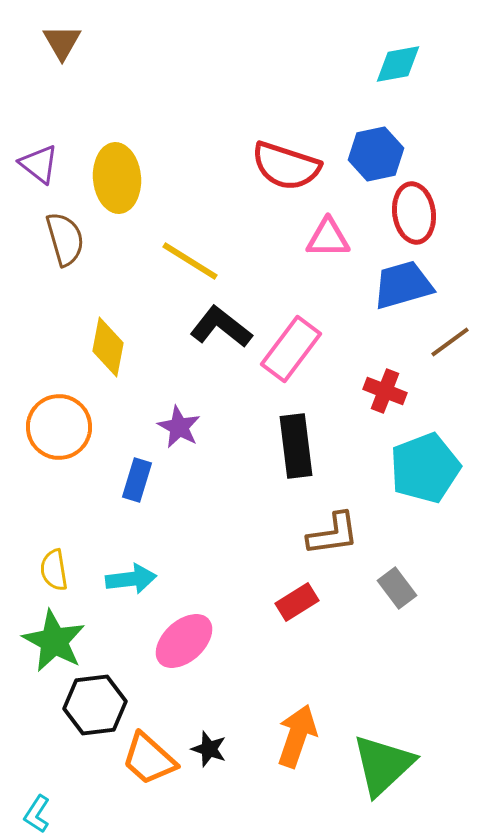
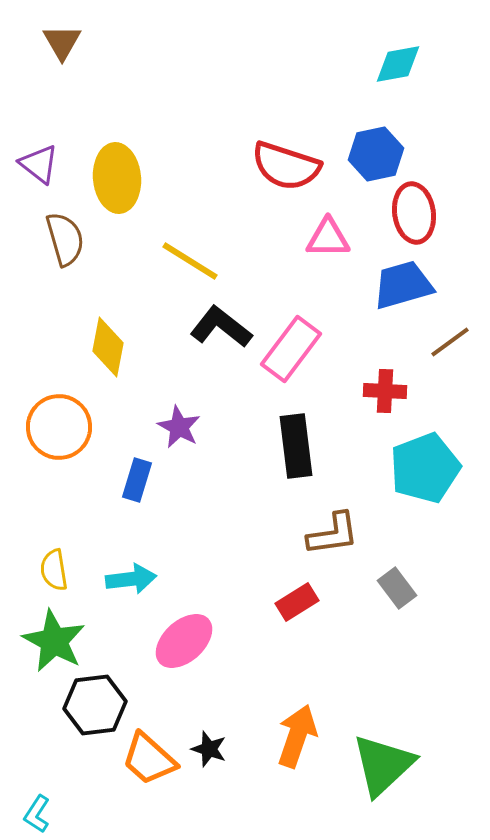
red cross: rotated 18 degrees counterclockwise
